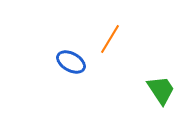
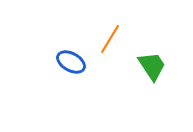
green trapezoid: moved 9 px left, 24 px up
